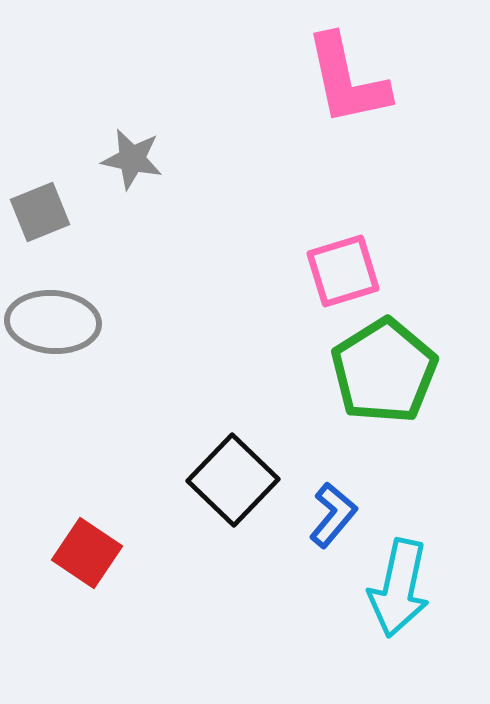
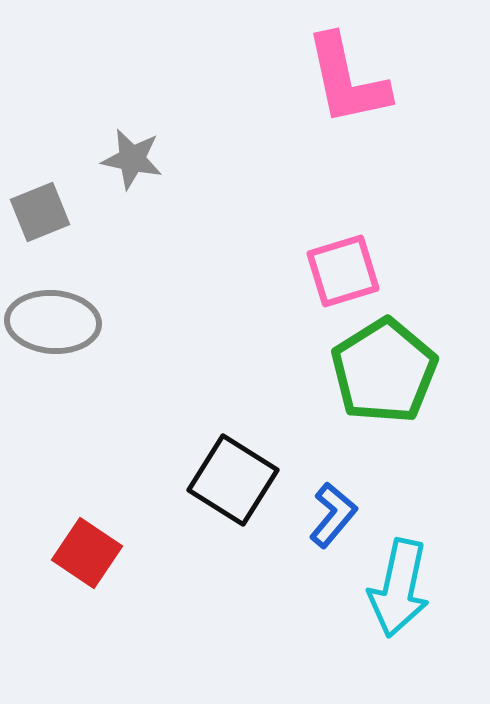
black square: rotated 12 degrees counterclockwise
